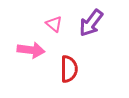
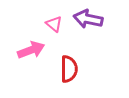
purple arrow: moved 3 px left, 4 px up; rotated 64 degrees clockwise
pink arrow: rotated 28 degrees counterclockwise
